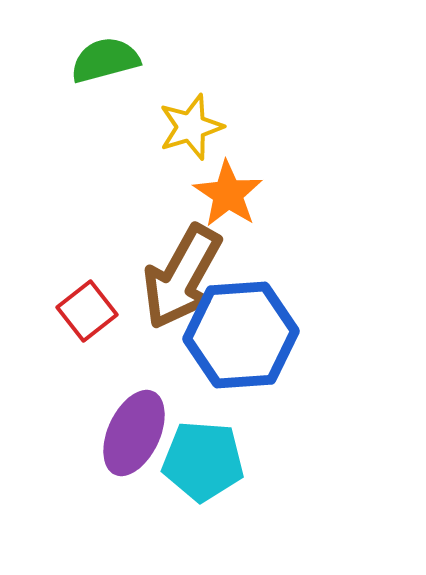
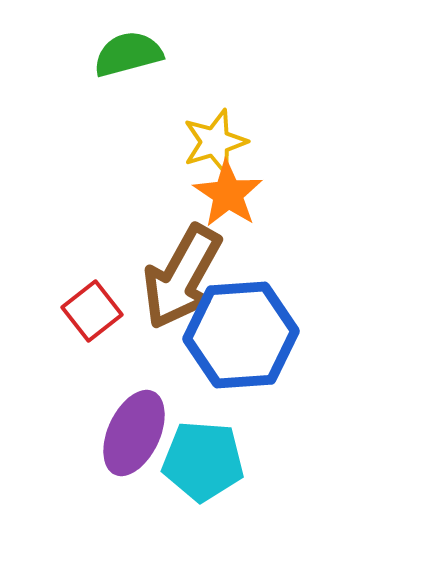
green semicircle: moved 23 px right, 6 px up
yellow star: moved 24 px right, 15 px down
red square: moved 5 px right
